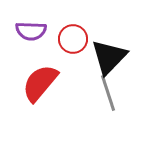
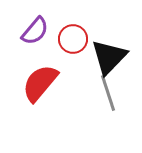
purple semicircle: moved 4 px right; rotated 52 degrees counterclockwise
